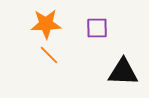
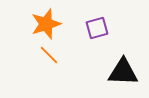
orange star: rotated 16 degrees counterclockwise
purple square: rotated 15 degrees counterclockwise
